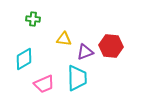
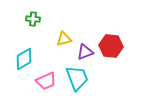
yellow triangle: rotated 21 degrees counterclockwise
cyan trapezoid: rotated 20 degrees counterclockwise
pink trapezoid: moved 2 px right, 3 px up
